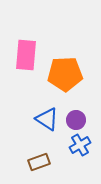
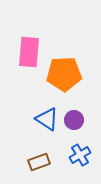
pink rectangle: moved 3 px right, 3 px up
orange pentagon: moved 1 px left
purple circle: moved 2 px left
blue cross: moved 10 px down
